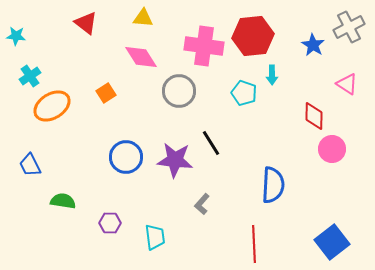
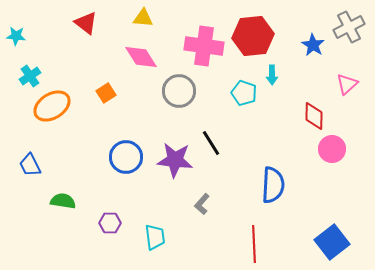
pink triangle: rotated 45 degrees clockwise
